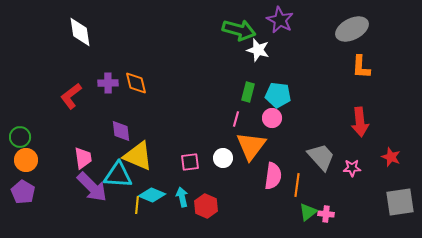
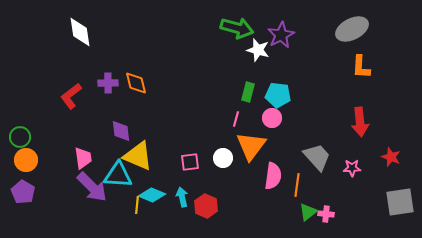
purple star: moved 1 px right, 15 px down; rotated 16 degrees clockwise
green arrow: moved 2 px left, 2 px up
gray trapezoid: moved 4 px left
